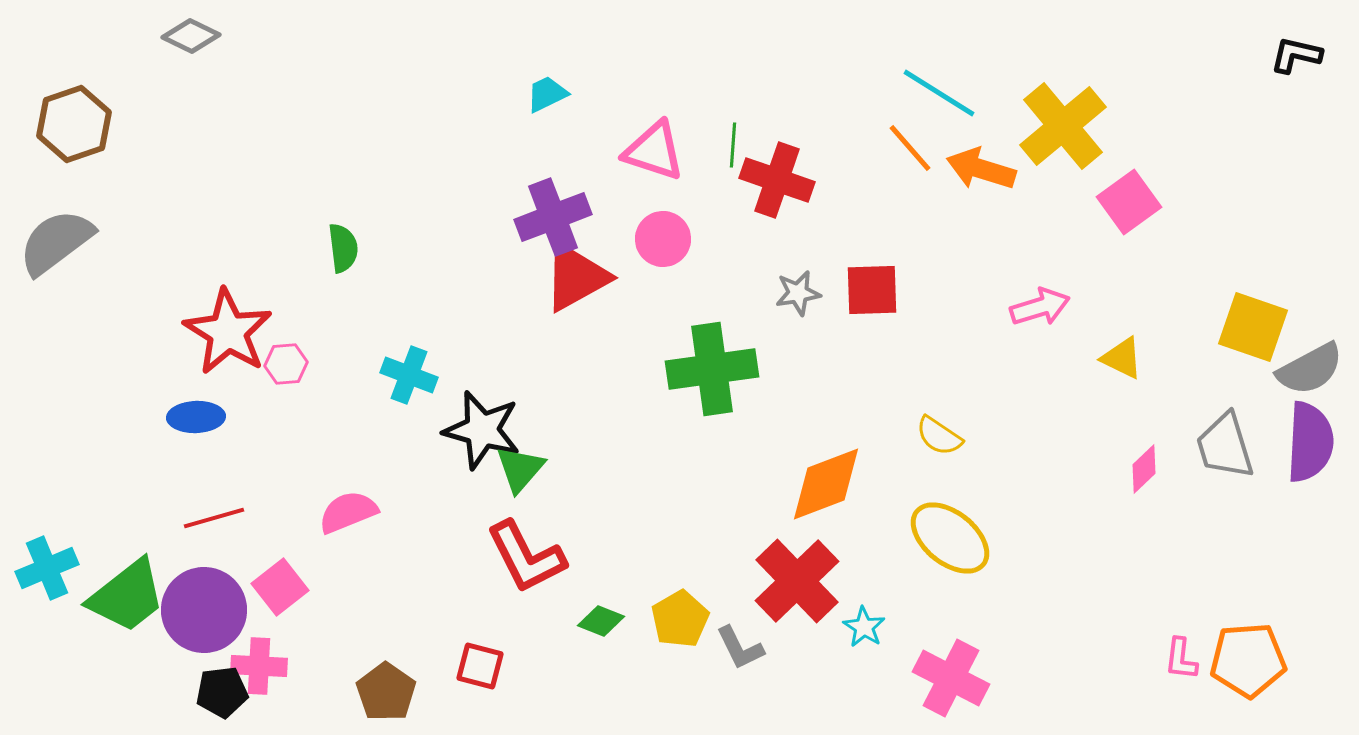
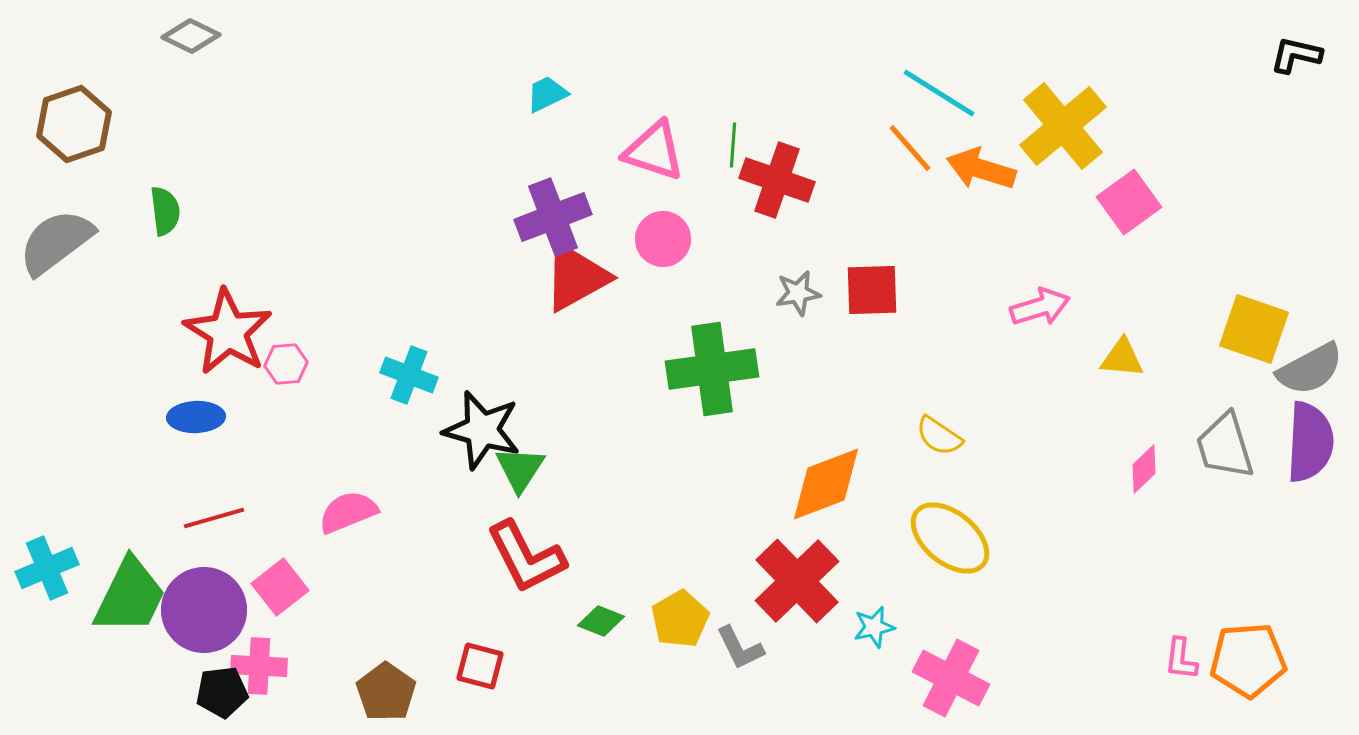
green semicircle at (343, 248): moved 178 px left, 37 px up
yellow square at (1253, 327): moved 1 px right, 2 px down
yellow triangle at (1122, 358): rotated 21 degrees counterclockwise
green triangle at (520, 469): rotated 8 degrees counterclockwise
green trapezoid at (127, 596): moved 3 px right; rotated 26 degrees counterclockwise
cyan star at (864, 627): moved 10 px right; rotated 27 degrees clockwise
